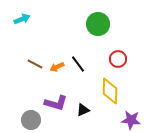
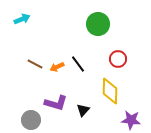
black triangle: rotated 24 degrees counterclockwise
